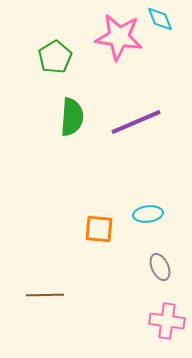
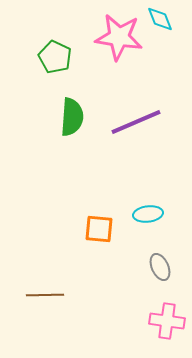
green pentagon: rotated 16 degrees counterclockwise
